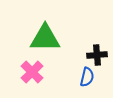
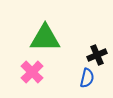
black cross: rotated 18 degrees counterclockwise
blue semicircle: moved 1 px down
